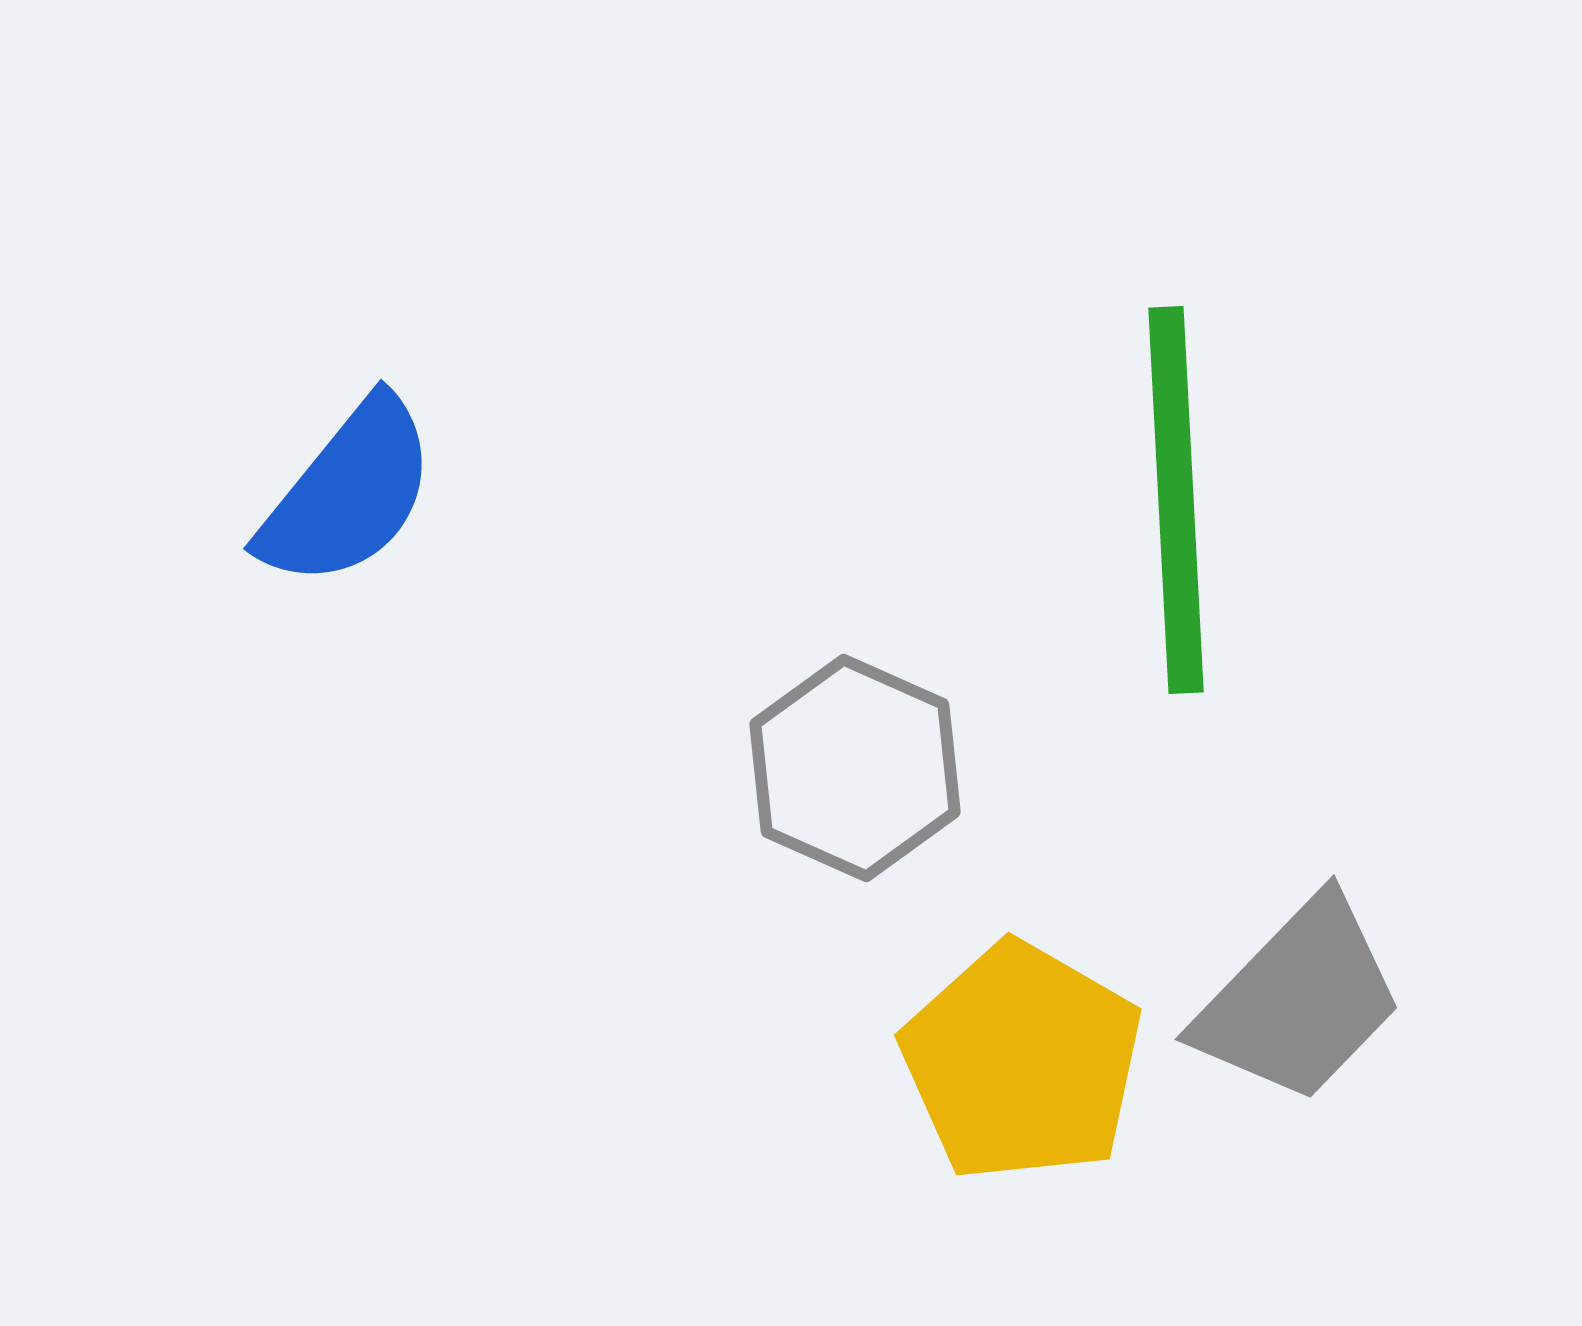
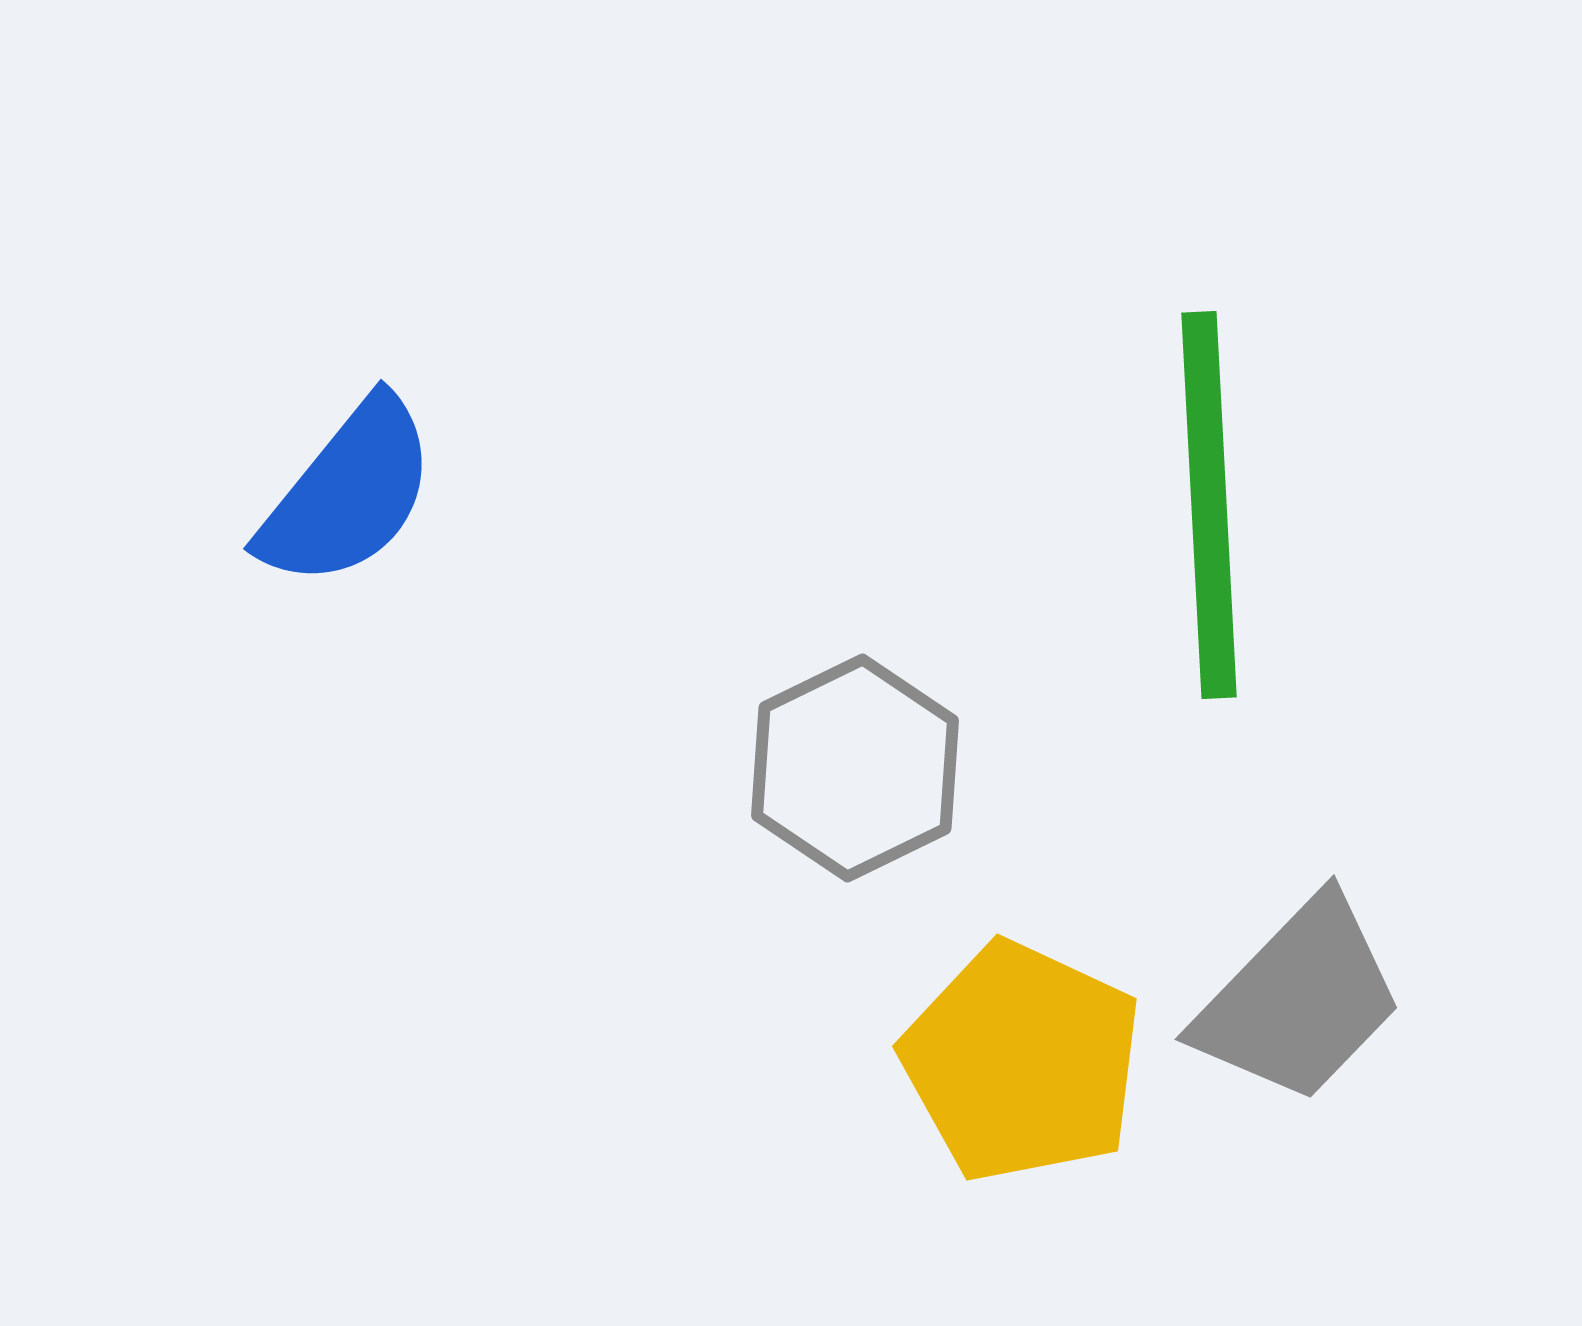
green line: moved 33 px right, 5 px down
gray hexagon: rotated 10 degrees clockwise
yellow pentagon: rotated 5 degrees counterclockwise
